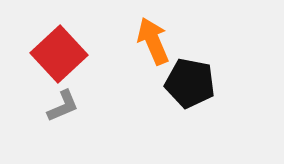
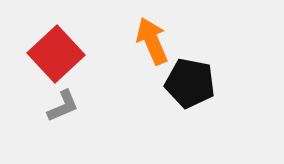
orange arrow: moved 1 px left
red square: moved 3 px left
